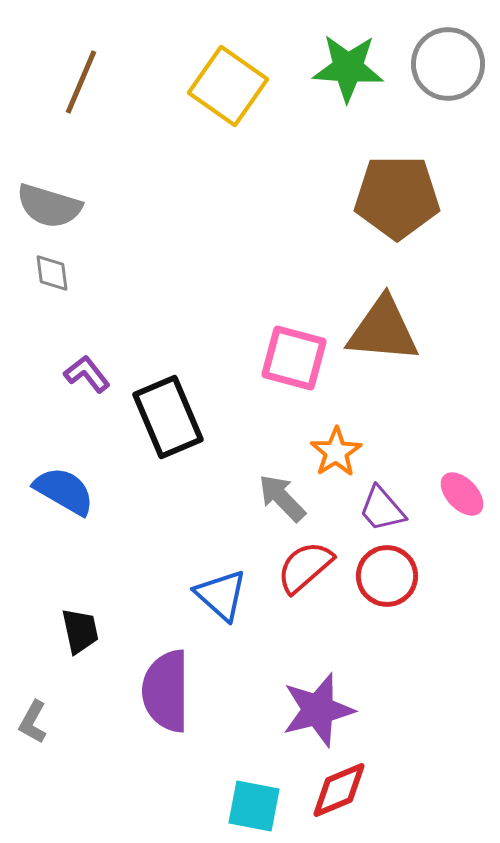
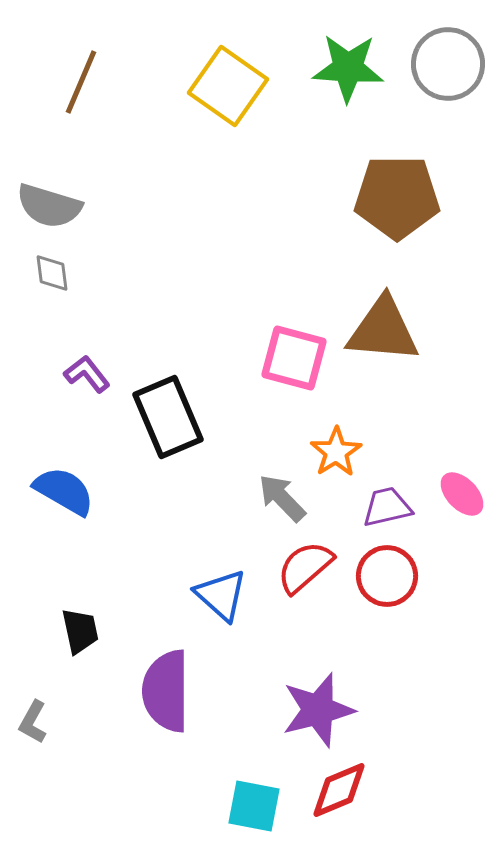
purple trapezoid: moved 5 px right, 2 px up; rotated 118 degrees clockwise
